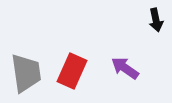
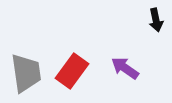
red rectangle: rotated 12 degrees clockwise
